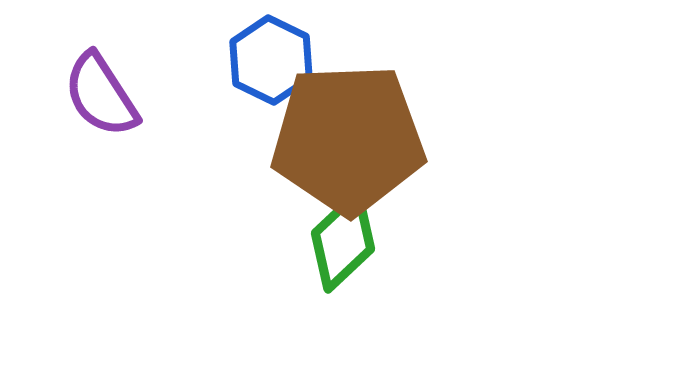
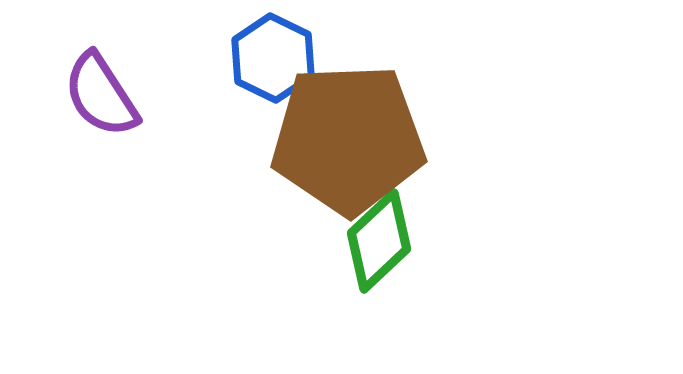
blue hexagon: moved 2 px right, 2 px up
green diamond: moved 36 px right
